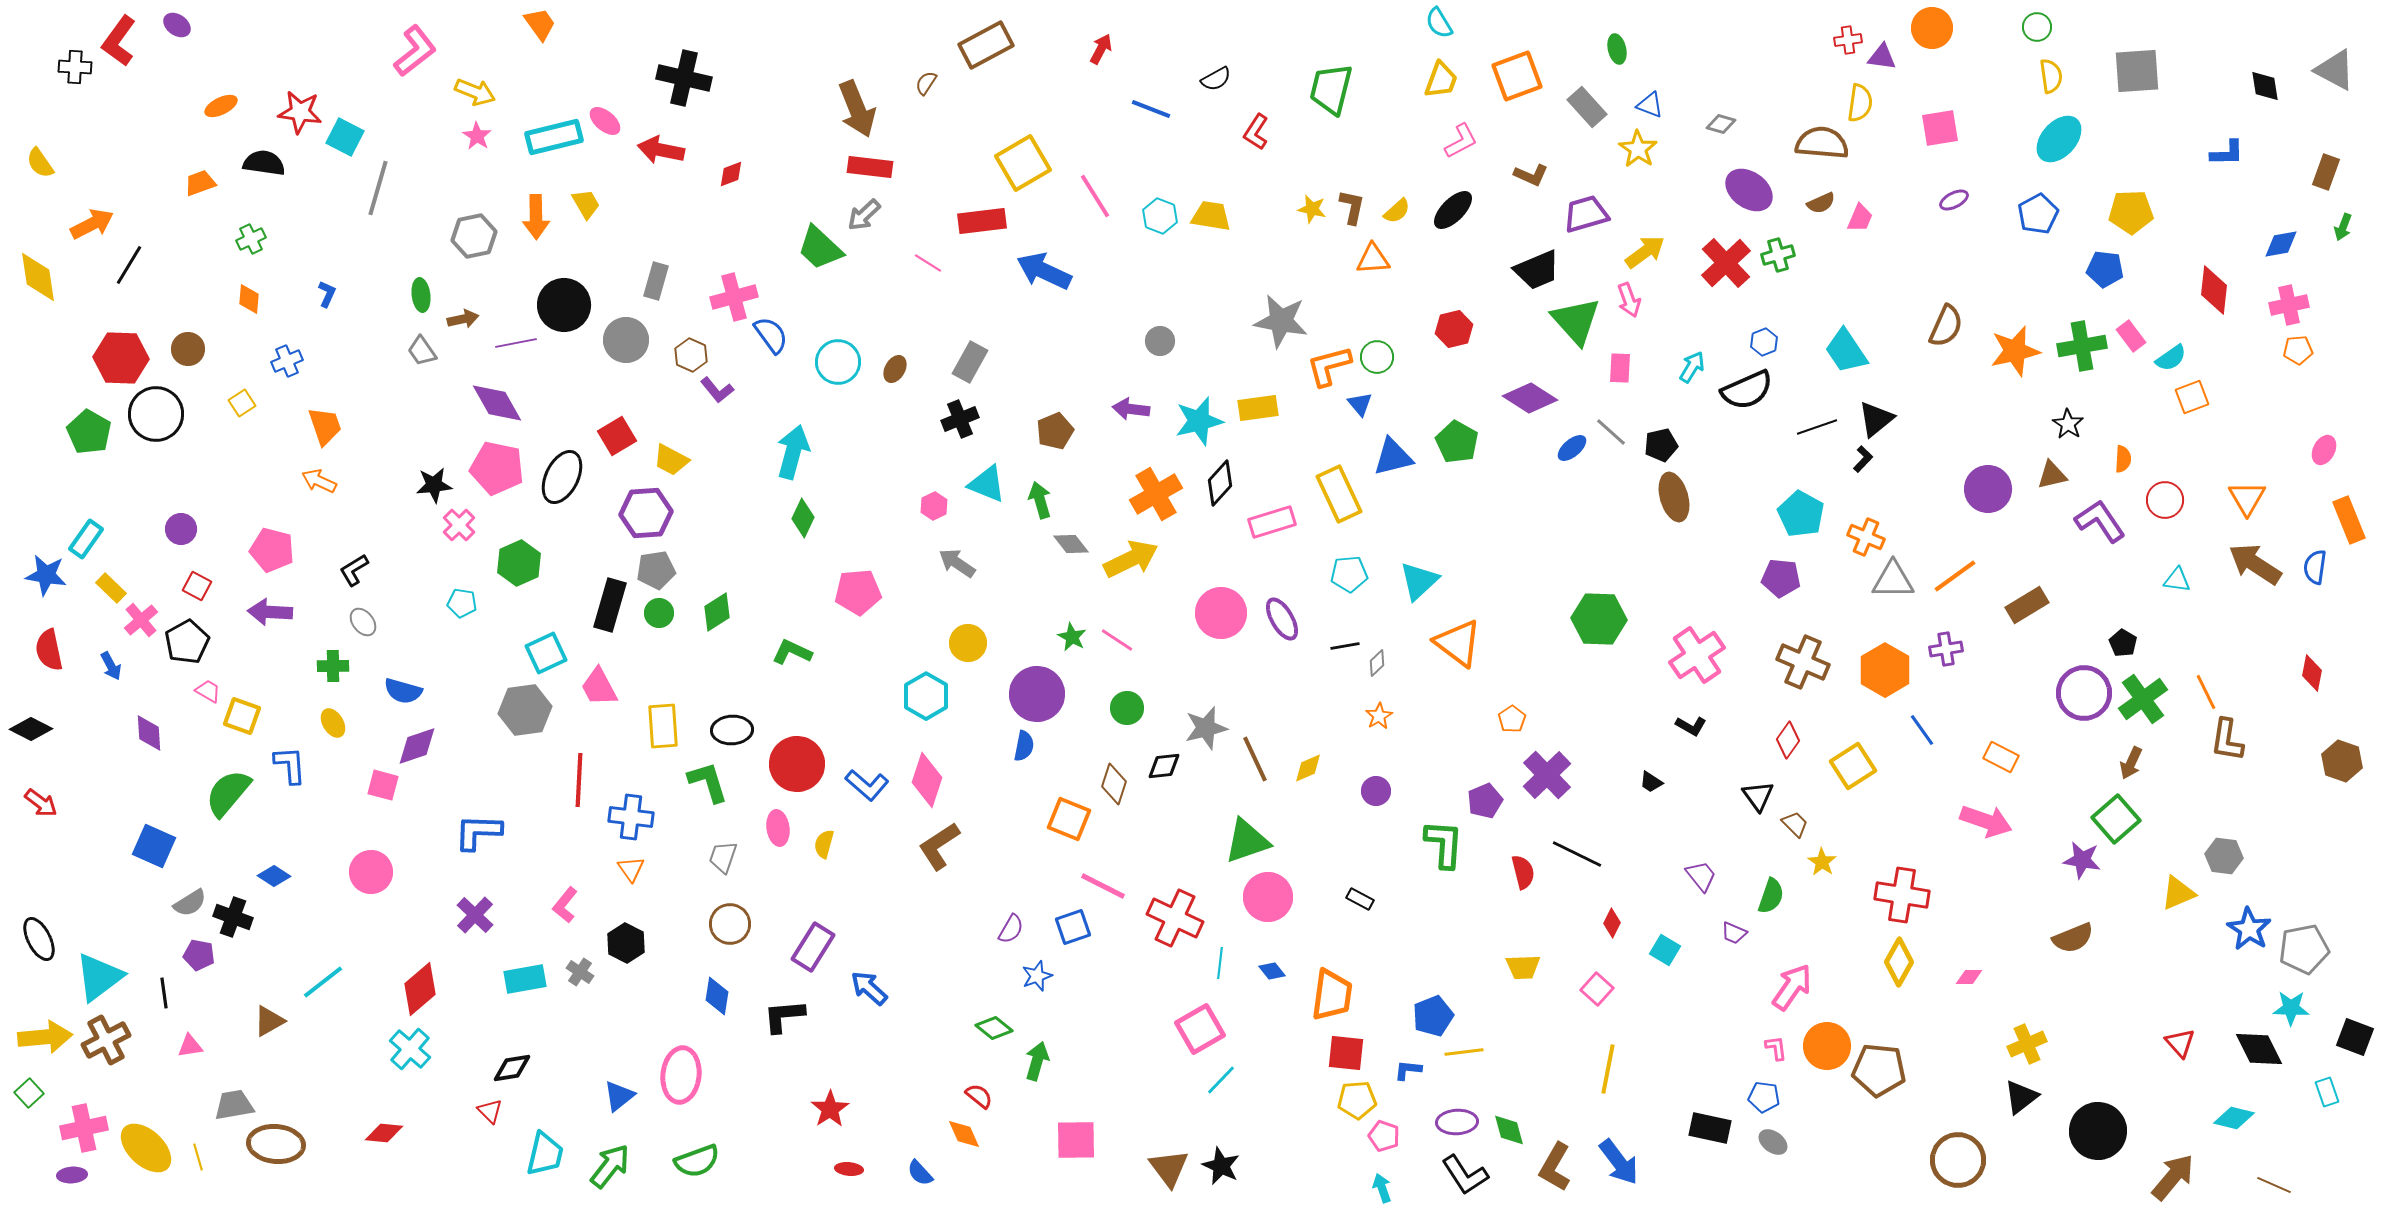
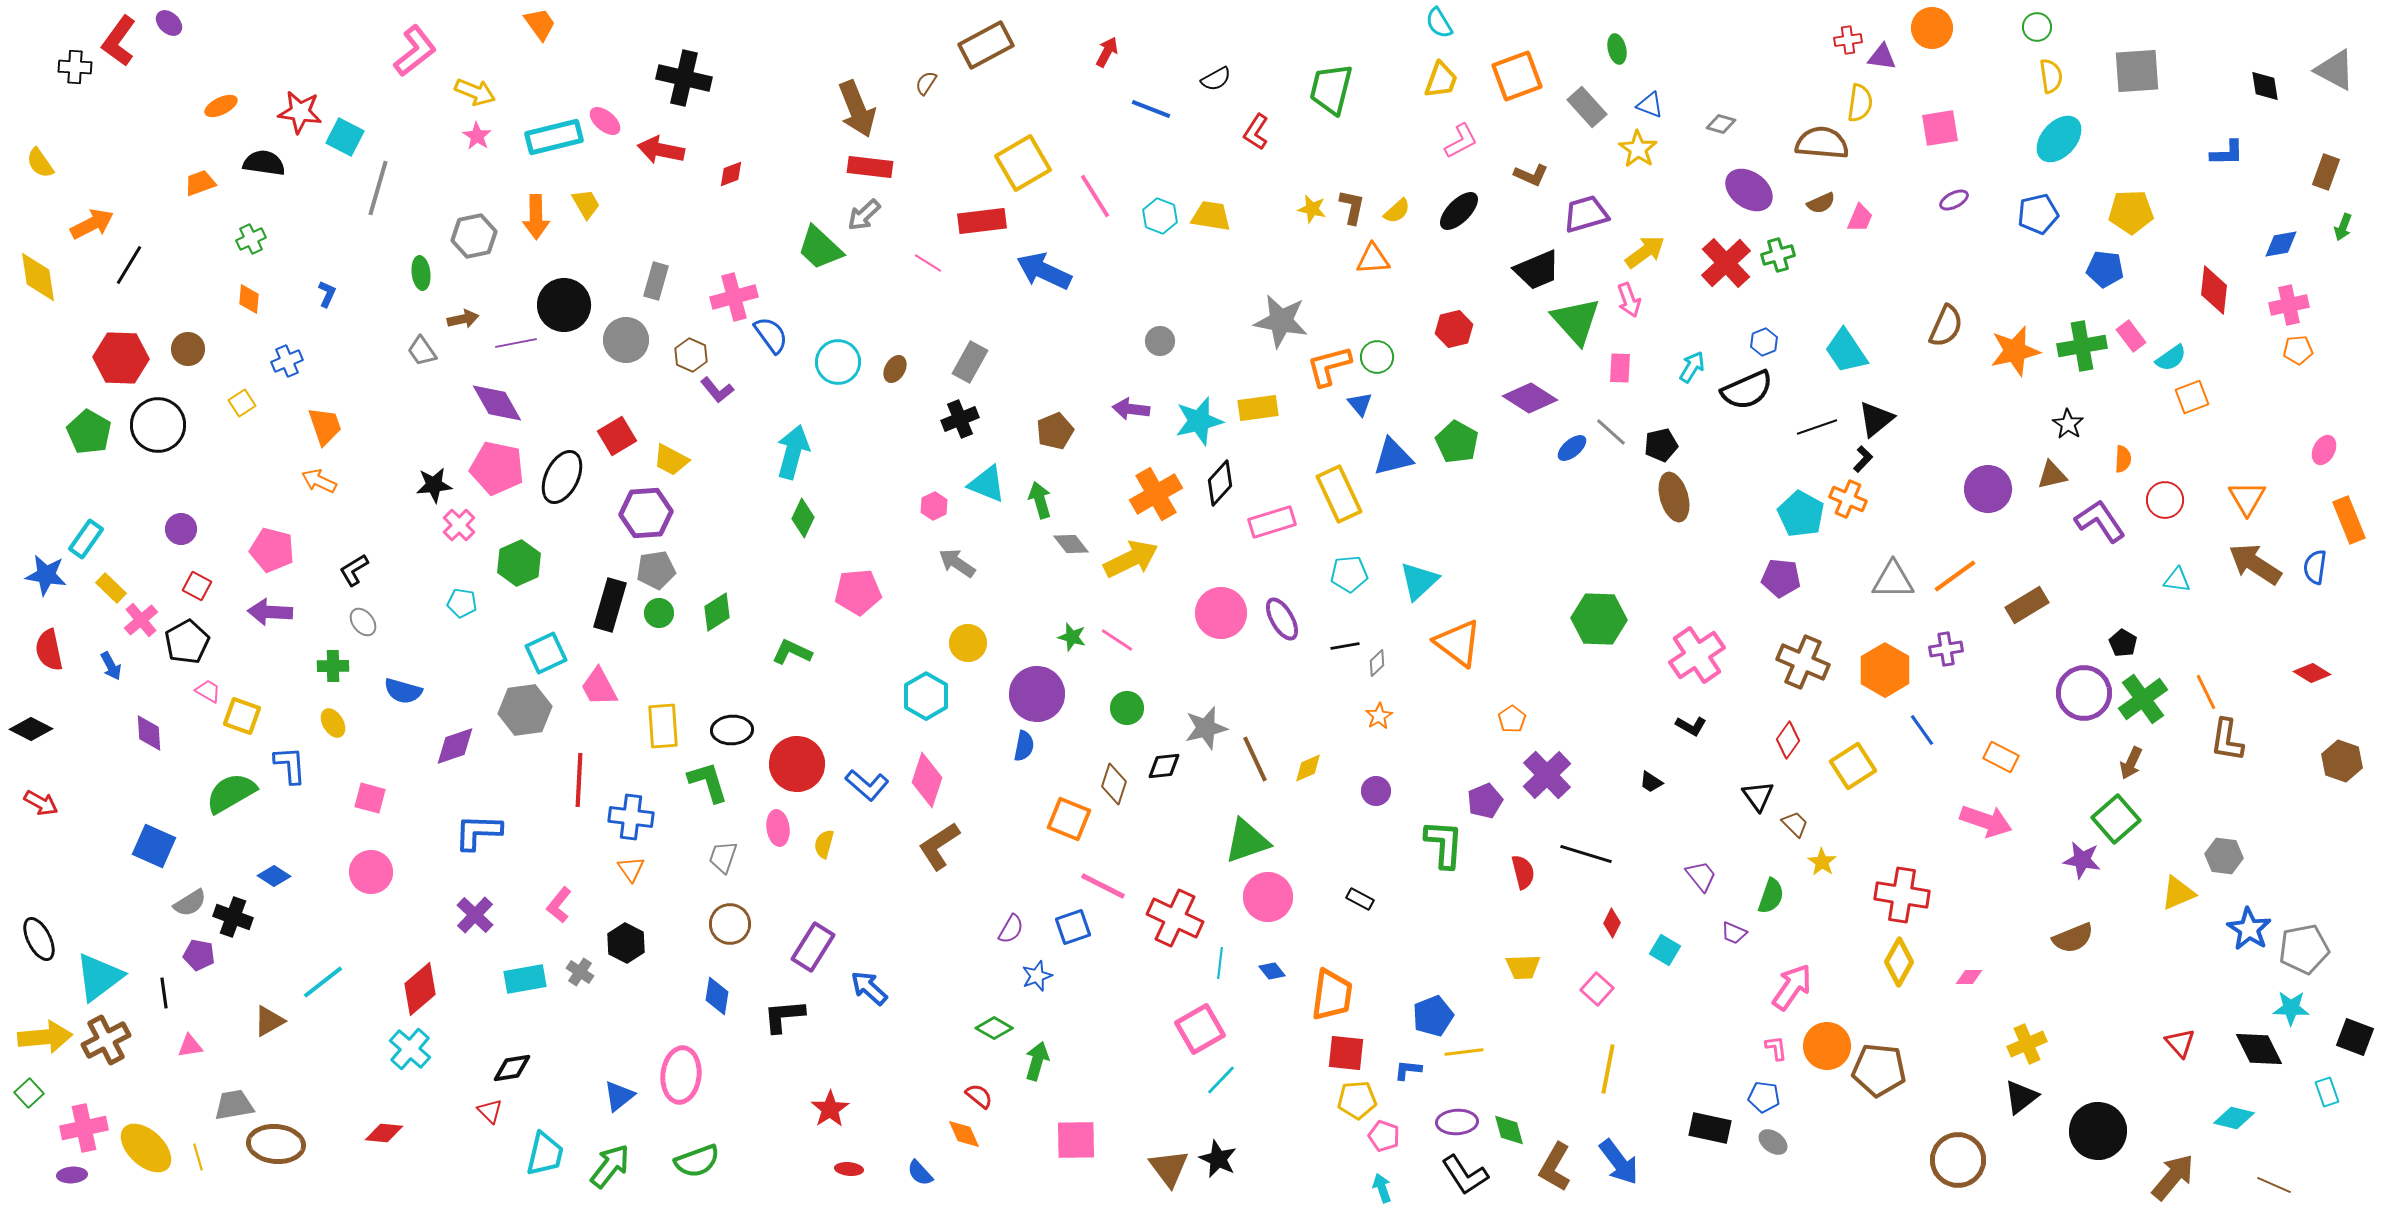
purple ellipse at (177, 25): moved 8 px left, 2 px up; rotated 8 degrees clockwise
red arrow at (1101, 49): moved 6 px right, 3 px down
black ellipse at (1453, 210): moved 6 px right, 1 px down
blue pentagon at (2038, 214): rotated 15 degrees clockwise
green ellipse at (421, 295): moved 22 px up
black circle at (156, 414): moved 2 px right, 11 px down
orange cross at (1866, 537): moved 18 px left, 38 px up
green star at (1072, 637): rotated 12 degrees counterclockwise
red diamond at (2312, 673): rotated 69 degrees counterclockwise
purple diamond at (417, 746): moved 38 px right
pink square at (383, 785): moved 13 px left, 13 px down
green semicircle at (228, 793): moved 3 px right; rotated 20 degrees clockwise
red arrow at (41, 803): rotated 8 degrees counterclockwise
black line at (1577, 854): moved 9 px right; rotated 9 degrees counterclockwise
pink L-shape at (565, 905): moved 6 px left
green diamond at (994, 1028): rotated 9 degrees counterclockwise
black star at (1221, 1166): moved 3 px left, 7 px up
